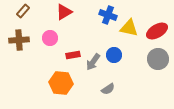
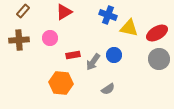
red ellipse: moved 2 px down
gray circle: moved 1 px right
